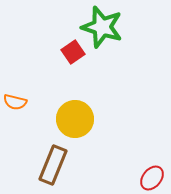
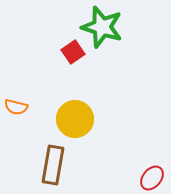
orange semicircle: moved 1 px right, 5 px down
brown rectangle: rotated 12 degrees counterclockwise
